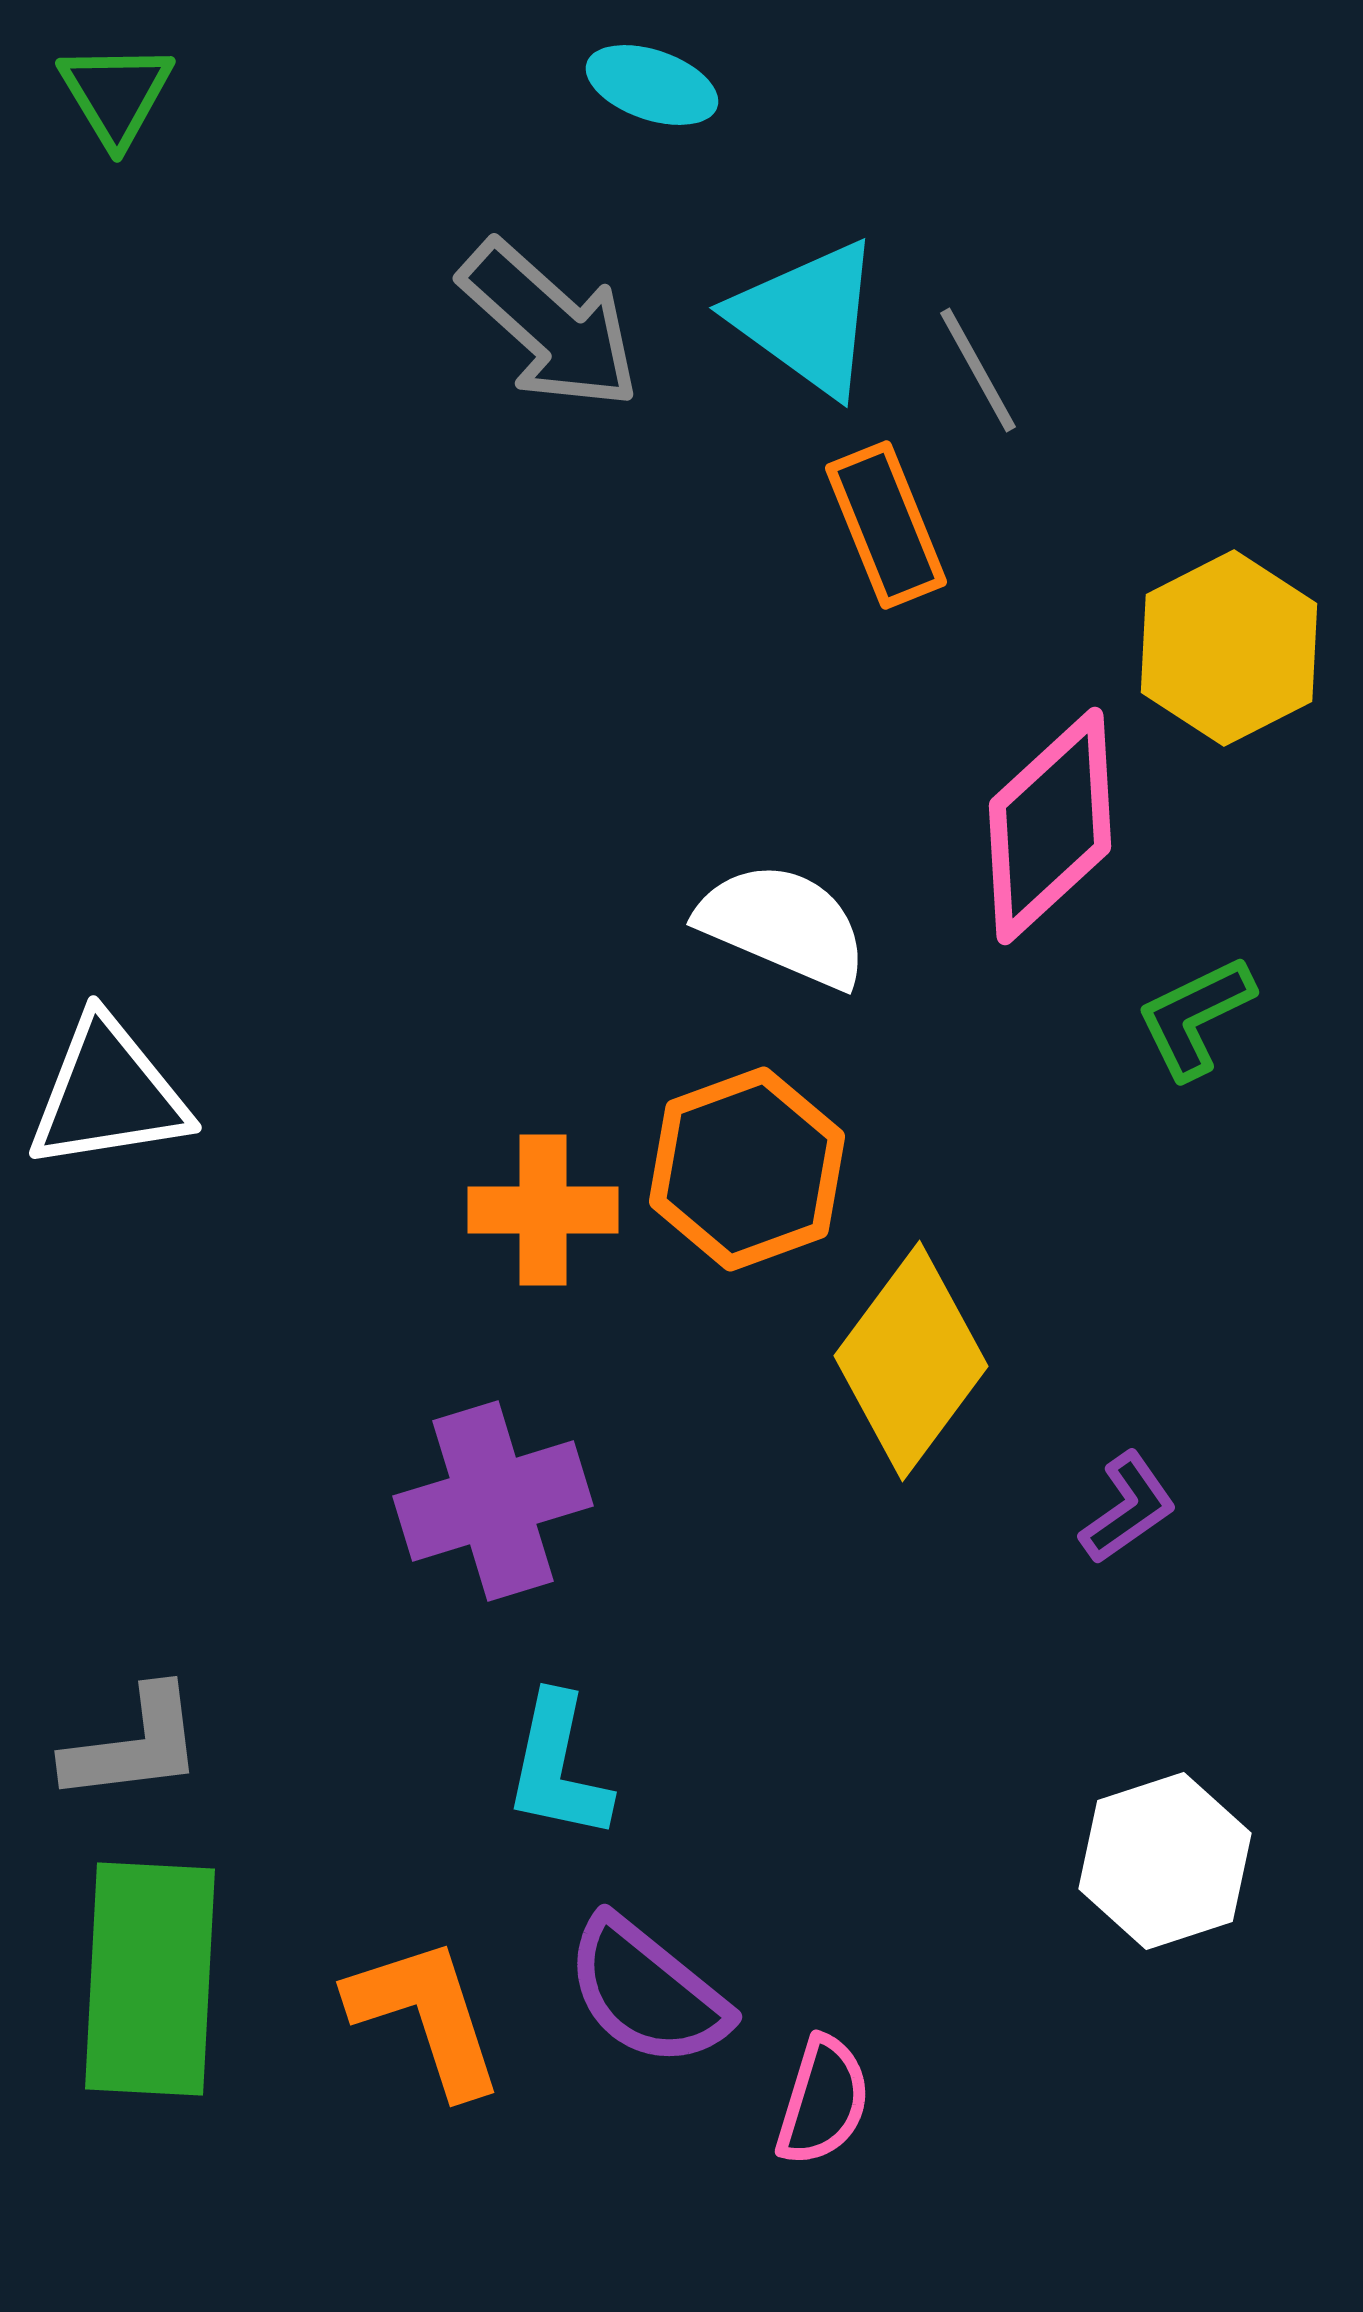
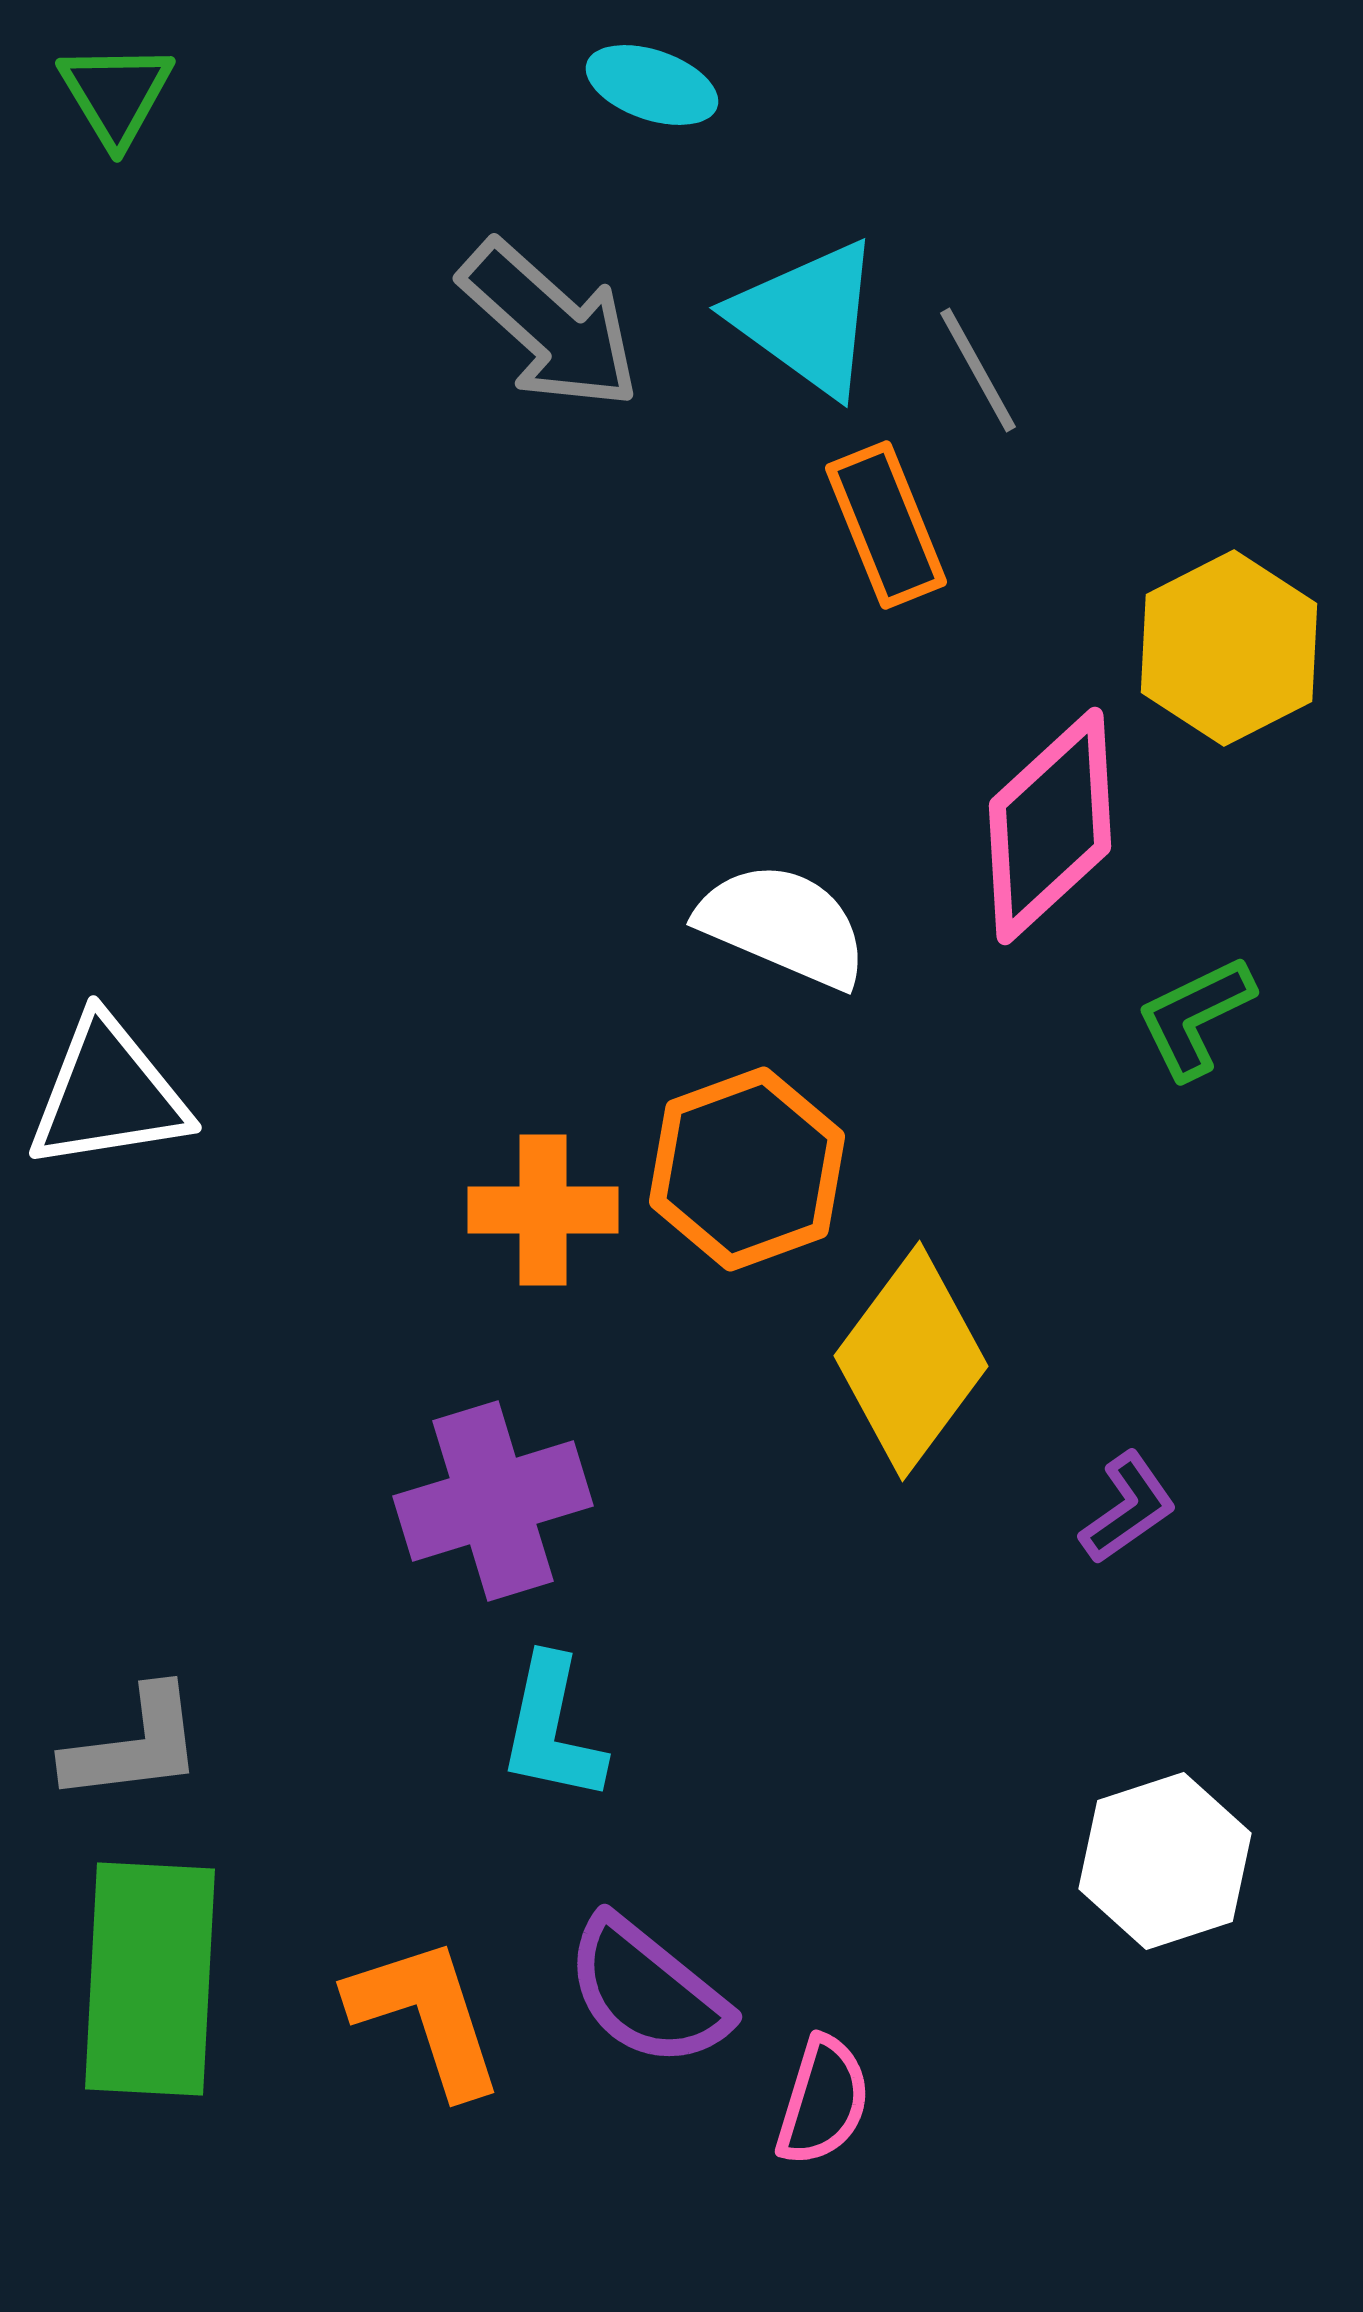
cyan L-shape: moved 6 px left, 38 px up
